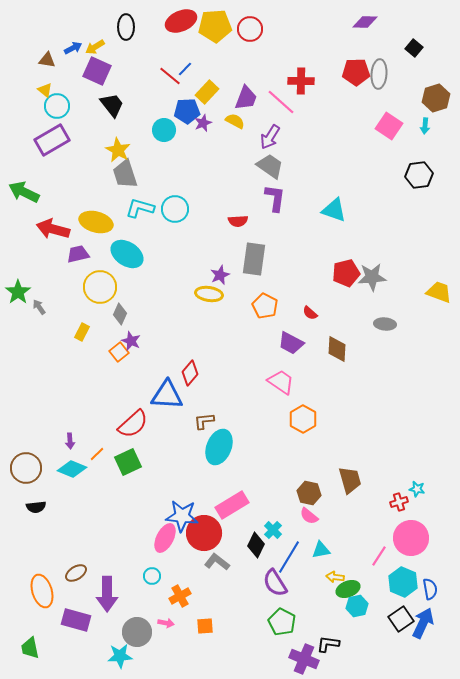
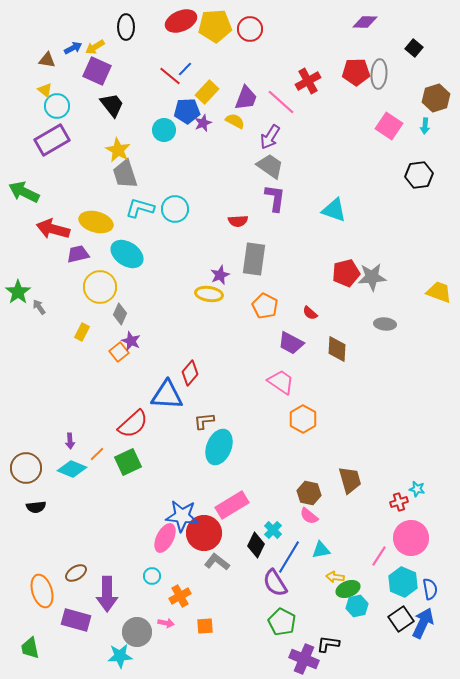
red cross at (301, 81): moved 7 px right; rotated 30 degrees counterclockwise
